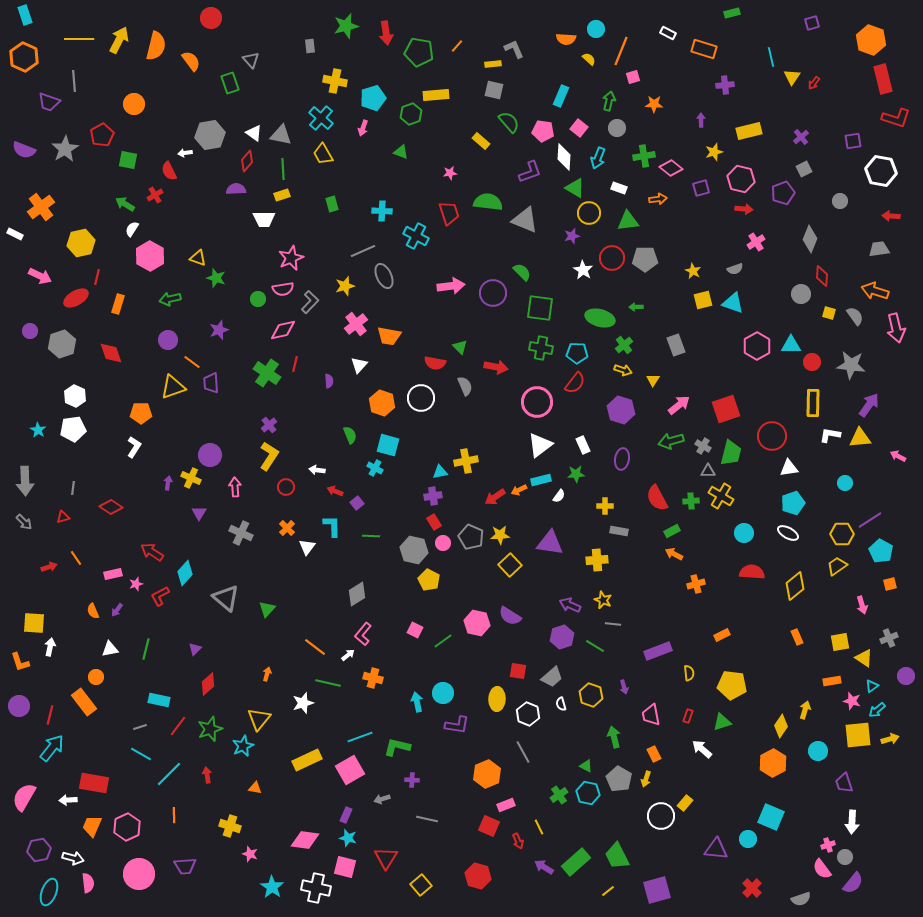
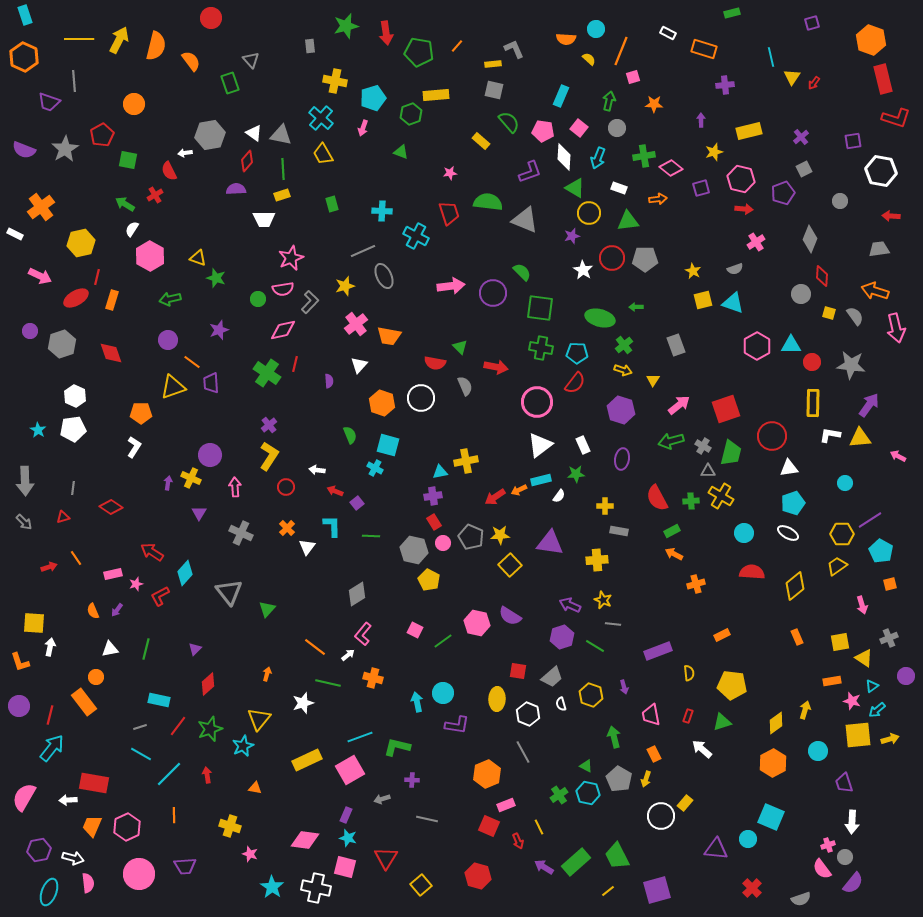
orange rectangle at (118, 304): moved 6 px left, 4 px up
gray triangle at (226, 598): moved 3 px right, 6 px up; rotated 12 degrees clockwise
yellow diamond at (781, 726): moved 5 px left, 3 px up; rotated 20 degrees clockwise
